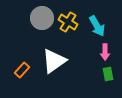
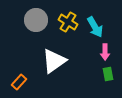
gray circle: moved 6 px left, 2 px down
cyan arrow: moved 2 px left, 1 px down
orange rectangle: moved 3 px left, 12 px down
